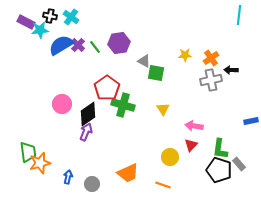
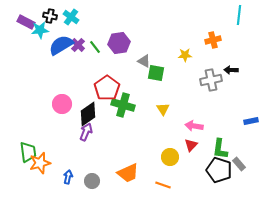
orange cross: moved 2 px right, 18 px up; rotated 21 degrees clockwise
gray circle: moved 3 px up
